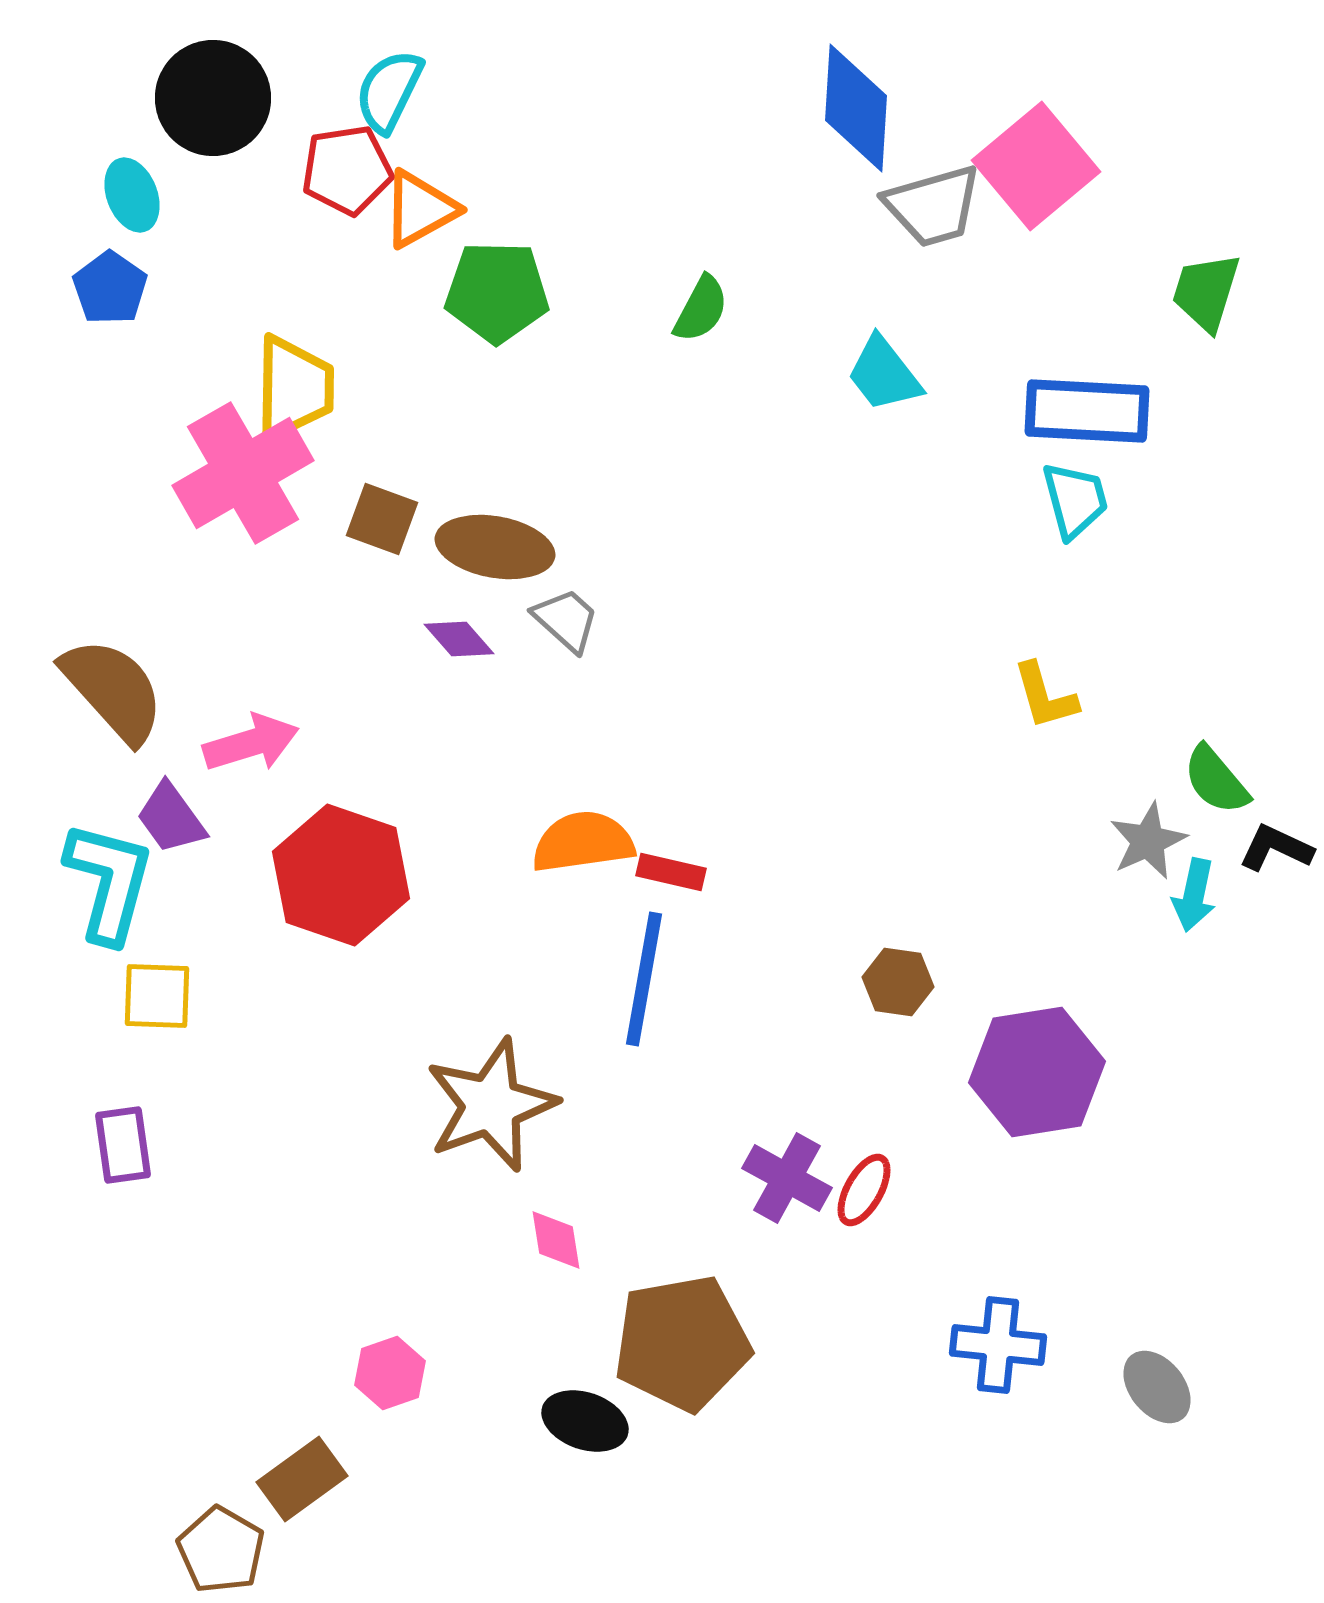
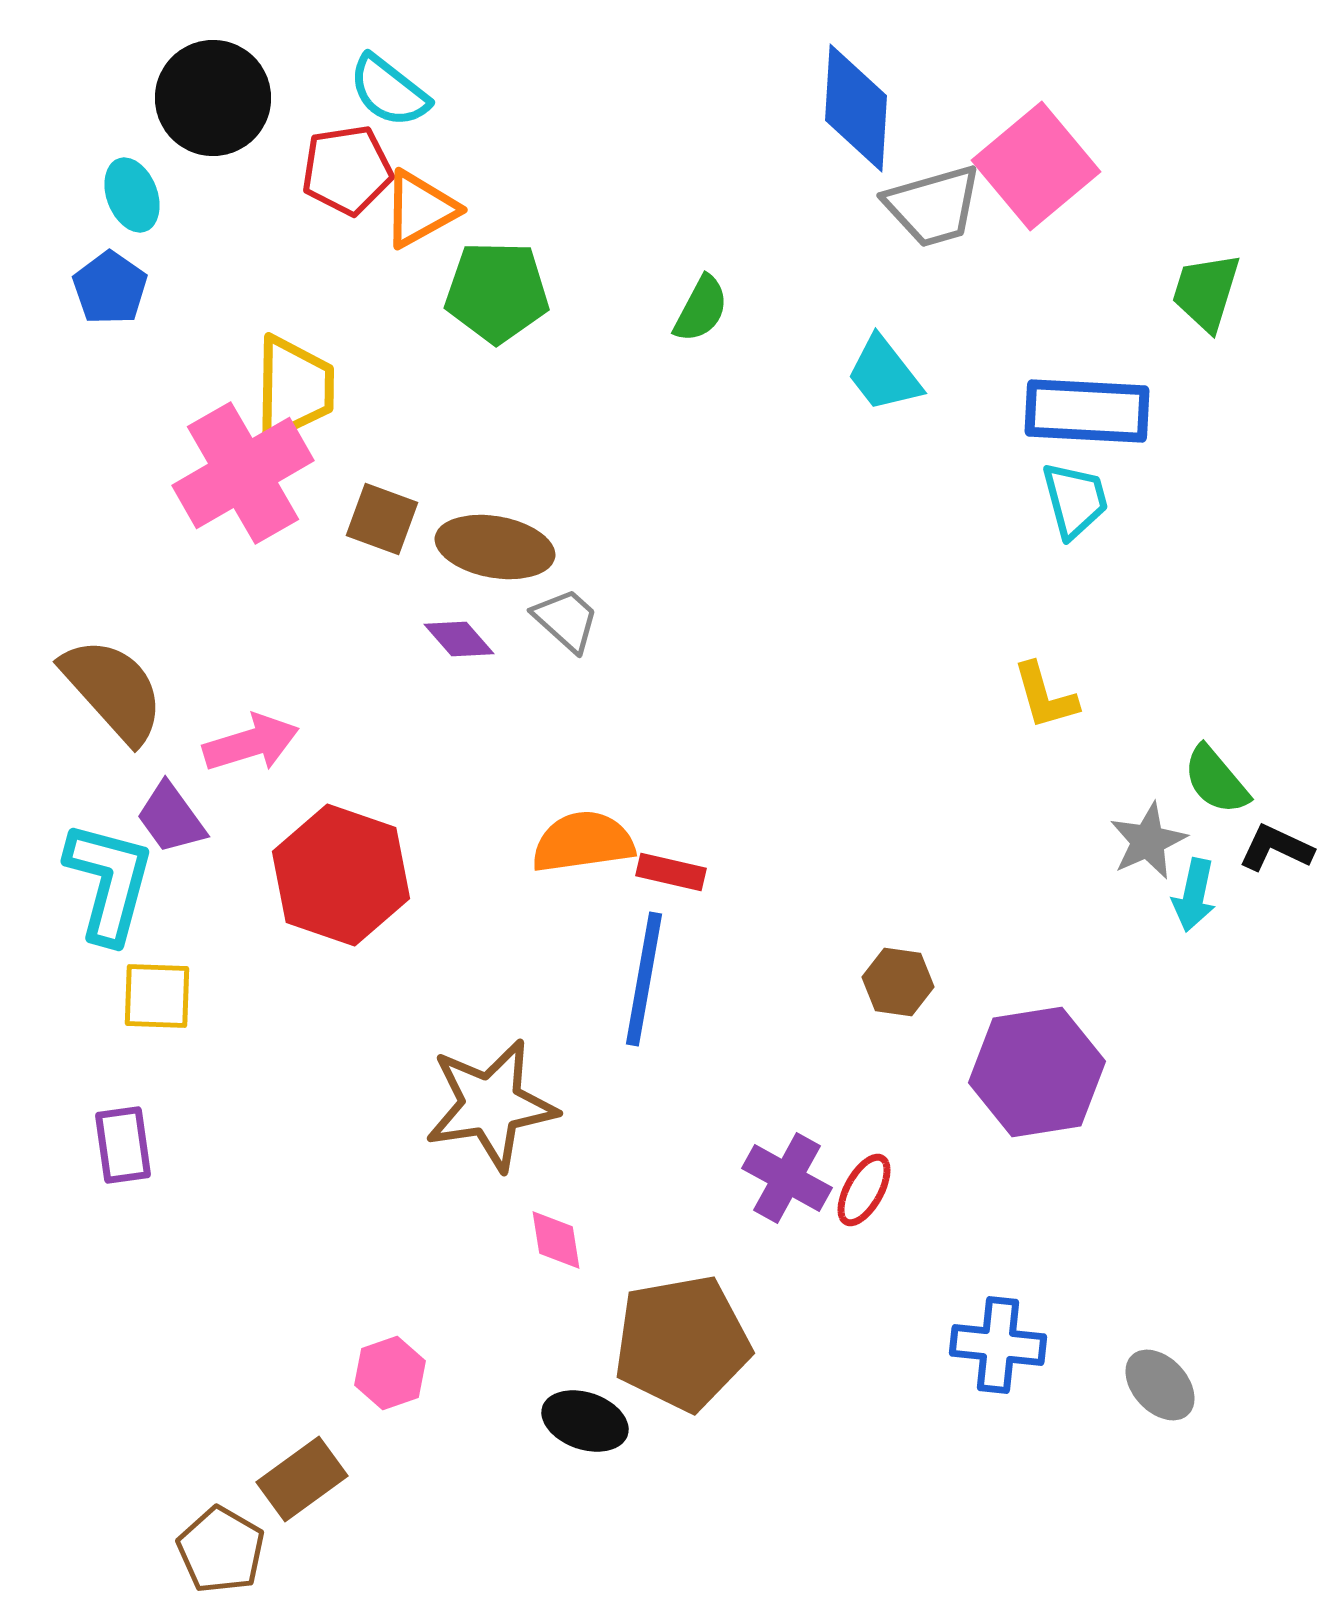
cyan semicircle at (389, 91): rotated 78 degrees counterclockwise
brown star at (491, 1105): rotated 11 degrees clockwise
gray ellipse at (1157, 1387): moved 3 px right, 2 px up; rotated 4 degrees counterclockwise
